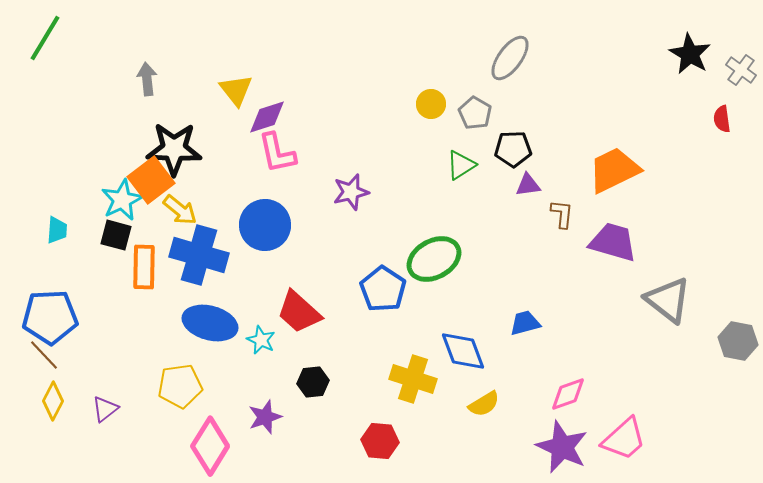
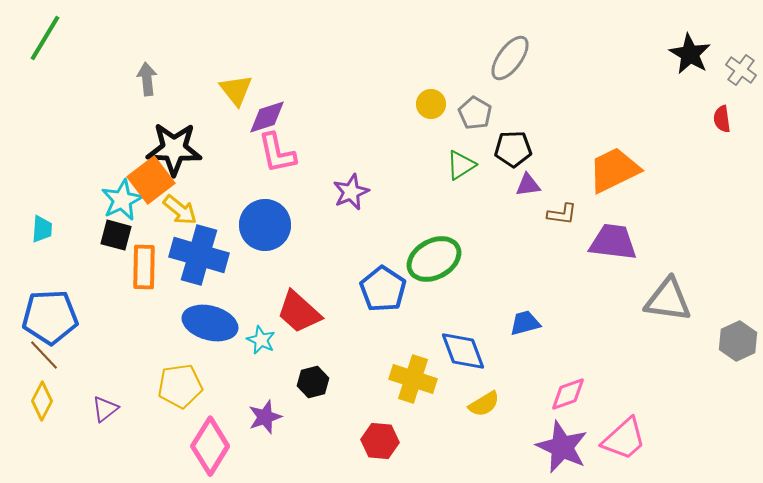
purple star at (351, 192): rotated 9 degrees counterclockwise
brown L-shape at (562, 214): rotated 92 degrees clockwise
cyan trapezoid at (57, 230): moved 15 px left, 1 px up
purple trapezoid at (613, 242): rotated 9 degrees counterclockwise
gray triangle at (668, 300): rotated 30 degrees counterclockwise
gray hexagon at (738, 341): rotated 24 degrees clockwise
black hexagon at (313, 382): rotated 8 degrees counterclockwise
yellow diamond at (53, 401): moved 11 px left
